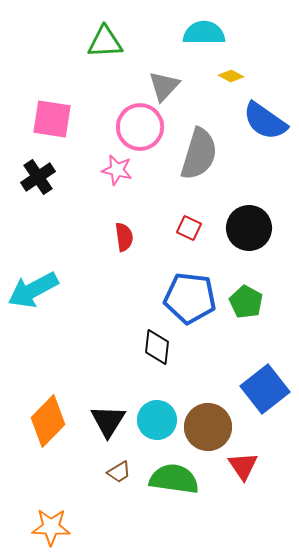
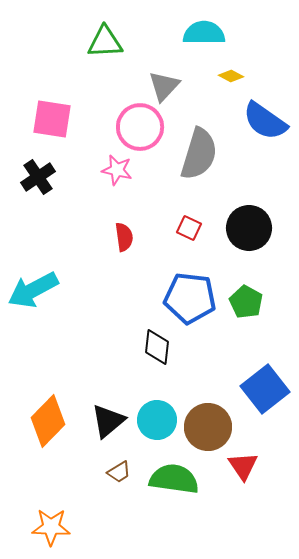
black triangle: rotated 18 degrees clockwise
